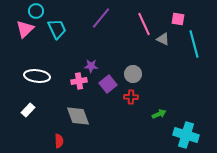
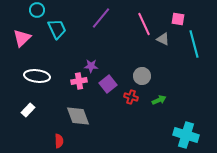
cyan circle: moved 1 px right, 1 px up
pink triangle: moved 3 px left, 9 px down
gray circle: moved 9 px right, 2 px down
red cross: rotated 16 degrees clockwise
green arrow: moved 14 px up
